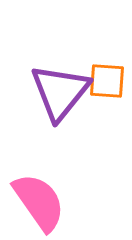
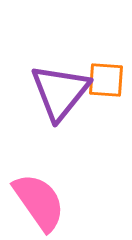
orange square: moved 1 px left, 1 px up
